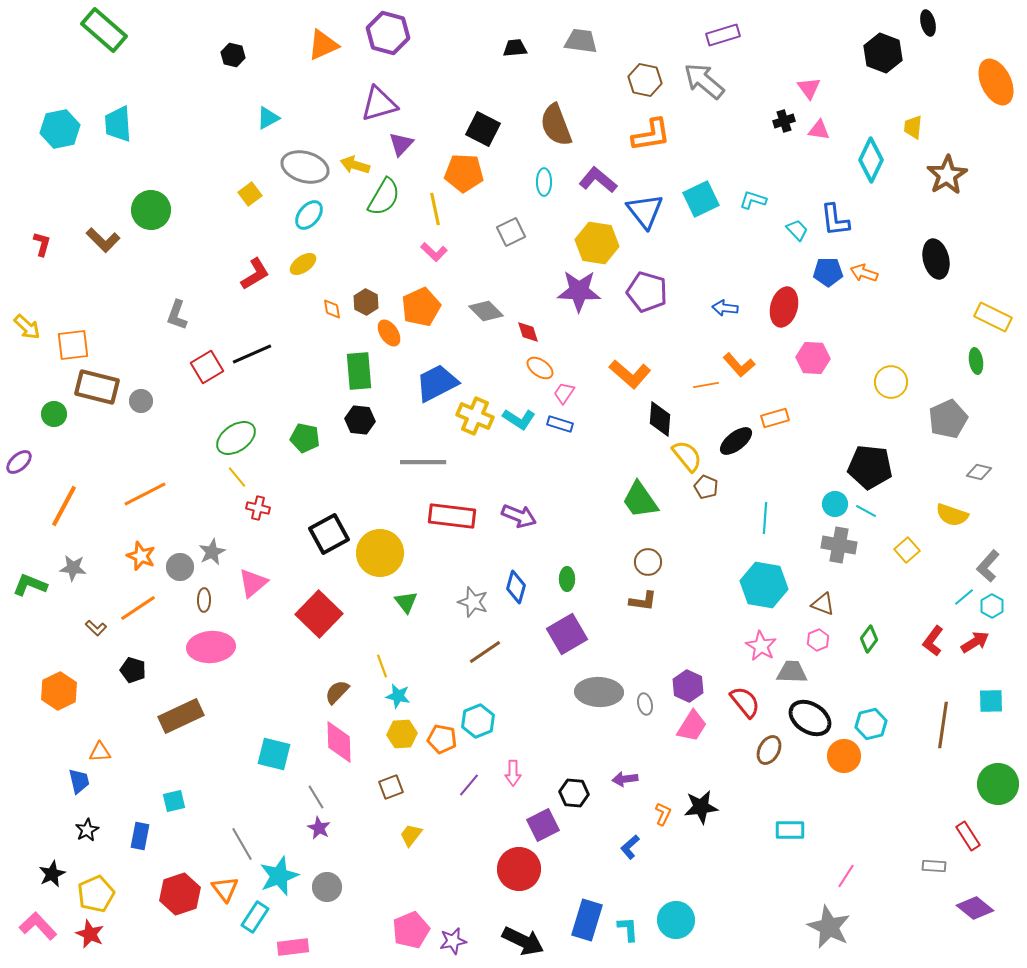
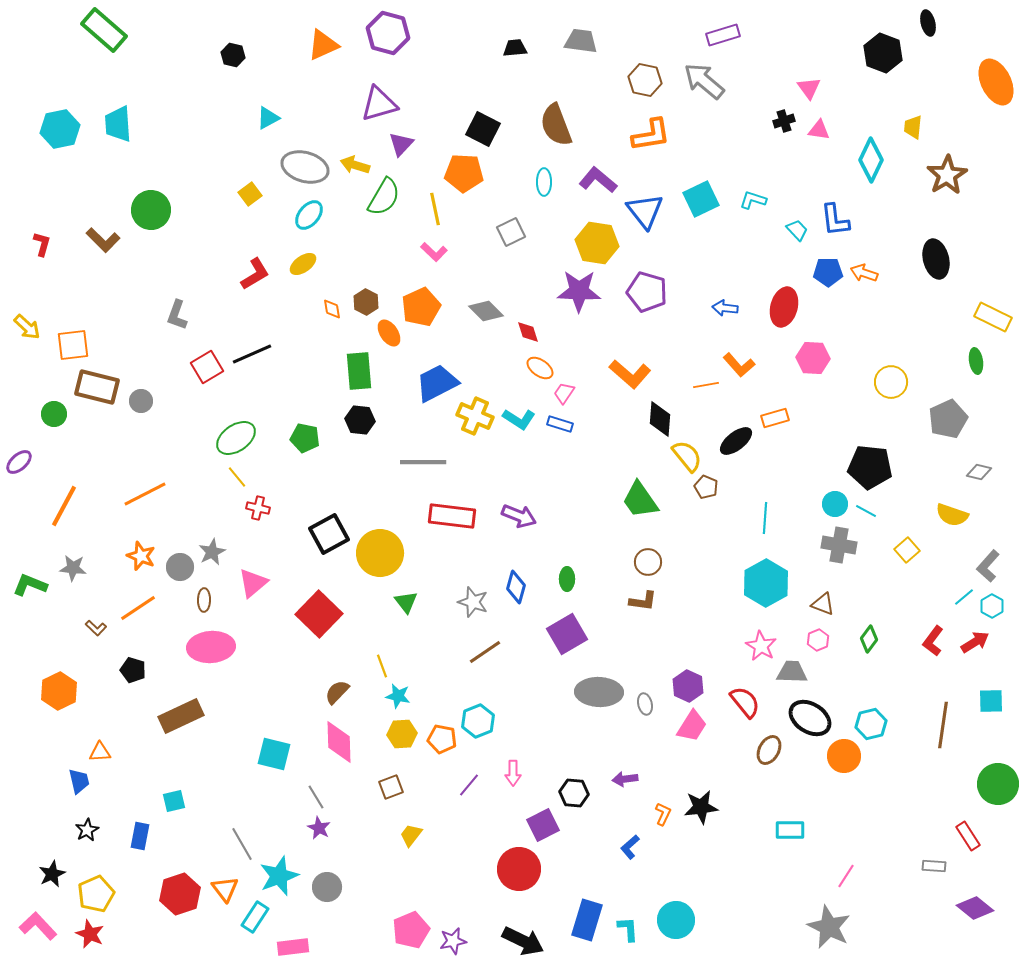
cyan hexagon at (764, 585): moved 2 px right, 2 px up; rotated 21 degrees clockwise
